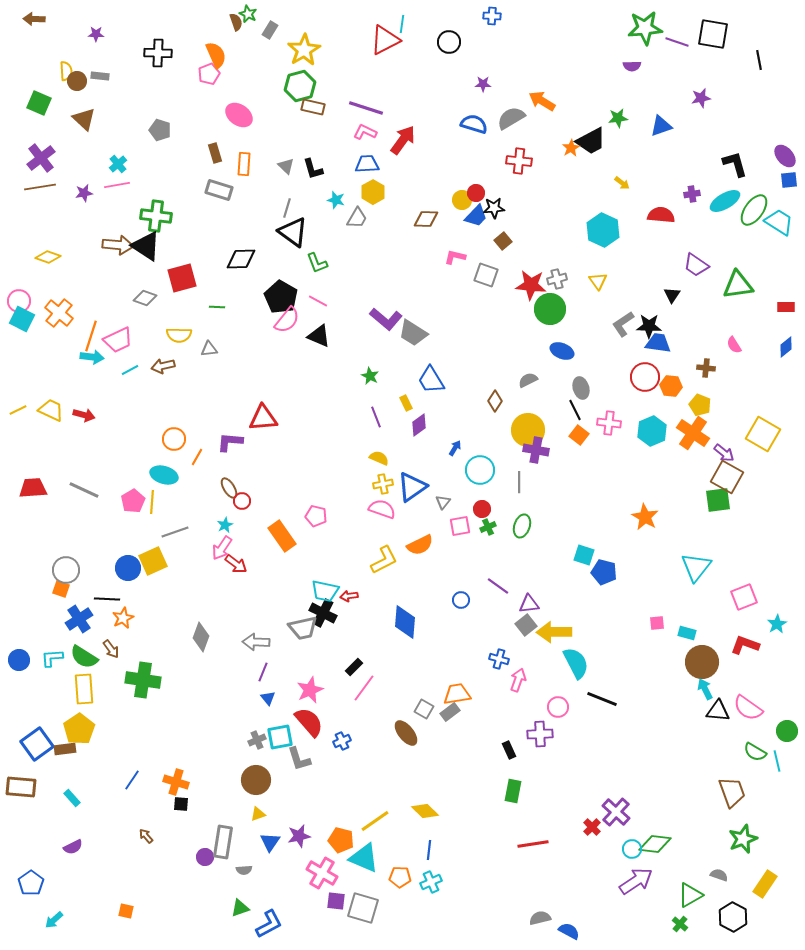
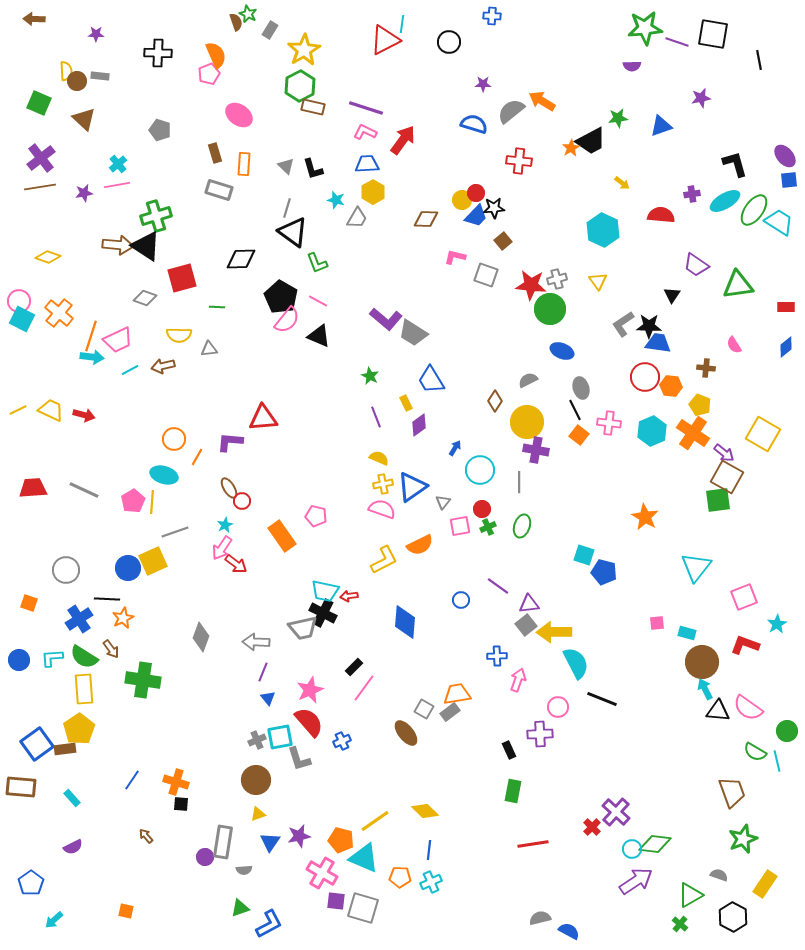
green hexagon at (300, 86): rotated 12 degrees counterclockwise
gray semicircle at (511, 118): moved 7 px up; rotated 8 degrees counterclockwise
green cross at (156, 216): rotated 24 degrees counterclockwise
yellow circle at (528, 430): moved 1 px left, 8 px up
orange square at (61, 589): moved 32 px left, 14 px down
blue cross at (499, 659): moved 2 px left, 3 px up; rotated 18 degrees counterclockwise
